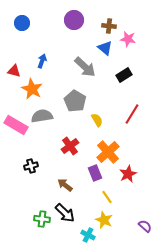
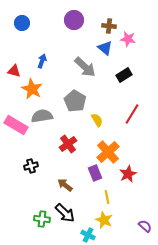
red cross: moved 2 px left, 2 px up
yellow line: rotated 24 degrees clockwise
